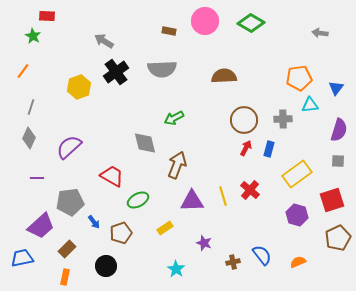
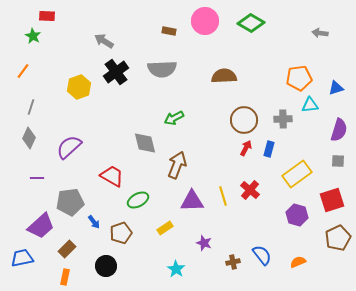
blue triangle at (336, 88): rotated 35 degrees clockwise
